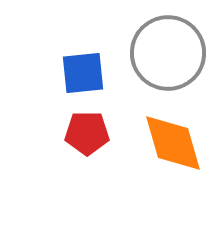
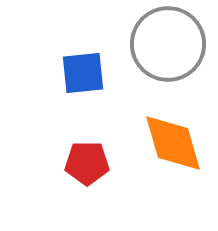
gray circle: moved 9 px up
red pentagon: moved 30 px down
